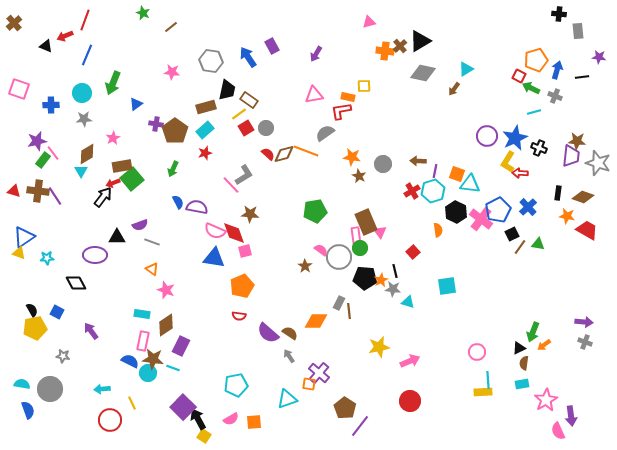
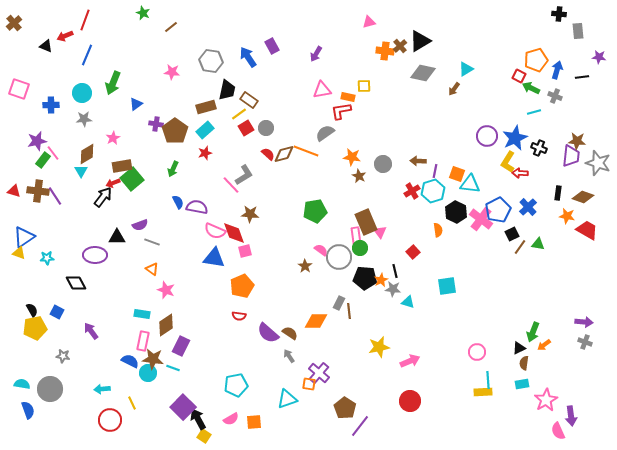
pink triangle at (314, 95): moved 8 px right, 5 px up
